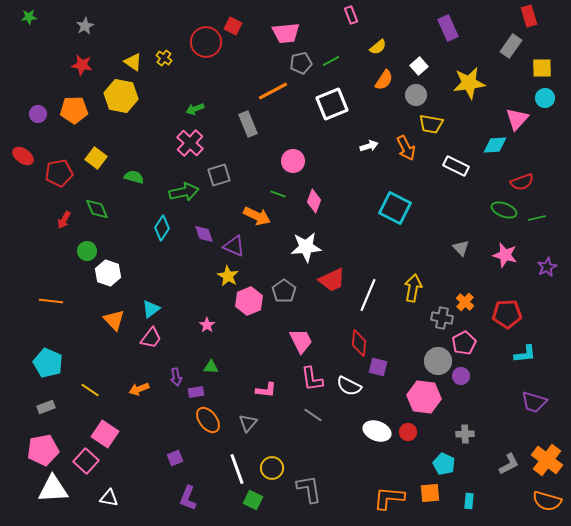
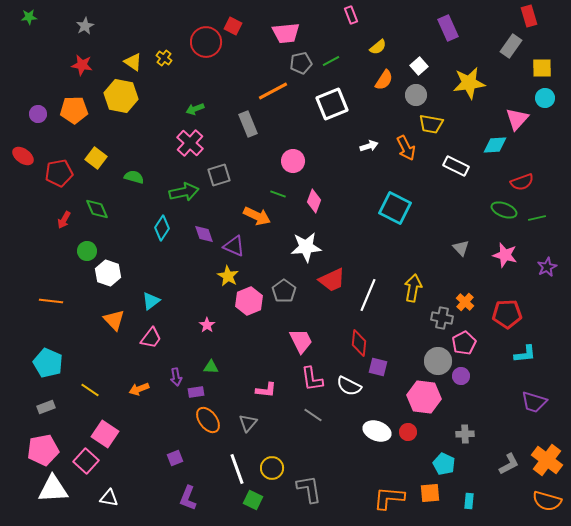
cyan triangle at (151, 309): moved 8 px up
